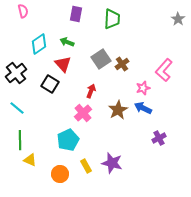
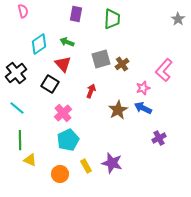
gray square: rotated 18 degrees clockwise
pink cross: moved 20 px left
